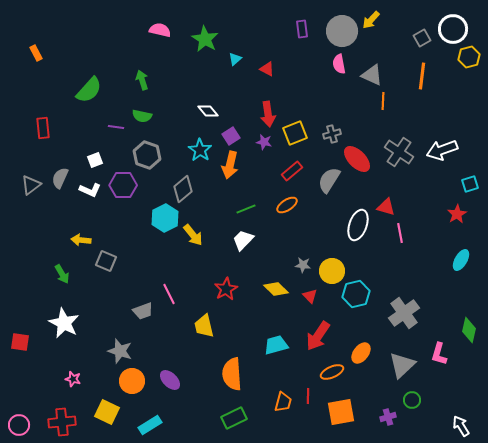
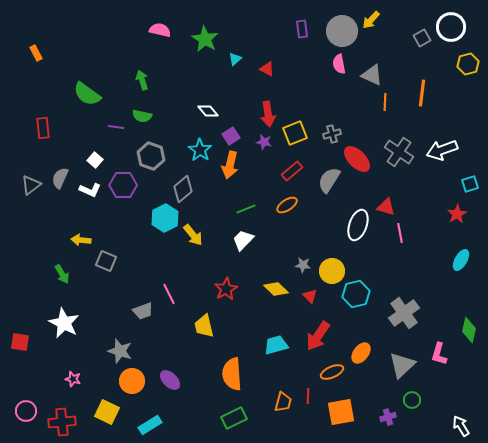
white circle at (453, 29): moved 2 px left, 2 px up
yellow hexagon at (469, 57): moved 1 px left, 7 px down
orange line at (422, 76): moved 17 px down
green semicircle at (89, 90): moved 2 px left, 4 px down; rotated 84 degrees clockwise
orange line at (383, 101): moved 2 px right, 1 px down
gray hexagon at (147, 155): moved 4 px right, 1 px down
white square at (95, 160): rotated 28 degrees counterclockwise
pink circle at (19, 425): moved 7 px right, 14 px up
